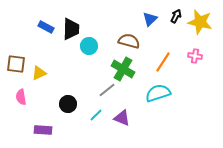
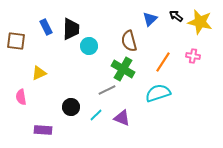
black arrow: rotated 80 degrees counterclockwise
blue rectangle: rotated 35 degrees clockwise
brown semicircle: rotated 120 degrees counterclockwise
pink cross: moved 2 px left
brown square: moved 23 px up
gray line: rotated 12 degrees clockwise
black circle: moved 3 px right, 3 px down
